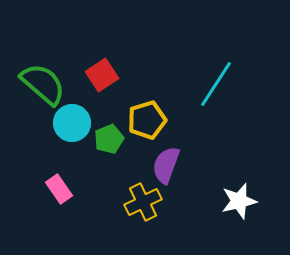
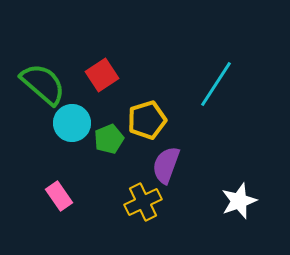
pink rectangle: moved 7 px down
white star: rotated 6 degrees counterclockwise
